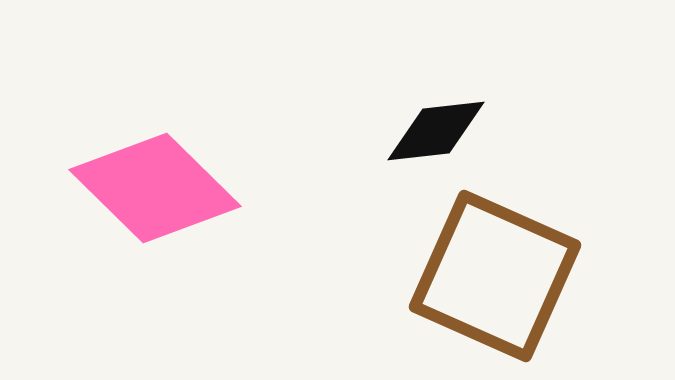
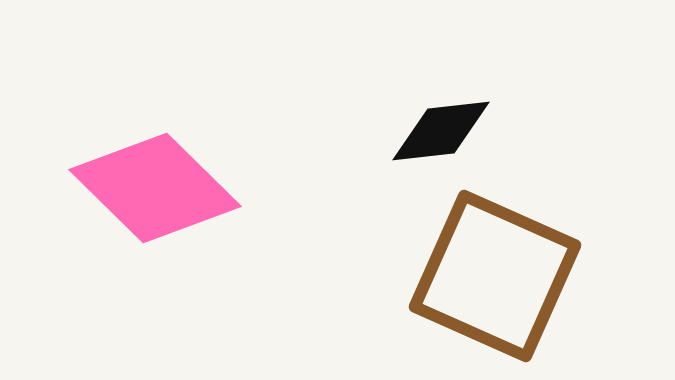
black diamond: moved 5 px right
